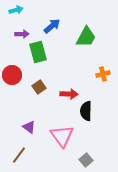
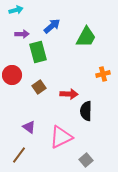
pink triangle: moved 1 px left, 1 px down; rotated 40 degrees clockwise
